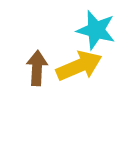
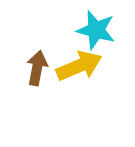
brown arrow: rotated 8 degrees clockwise
